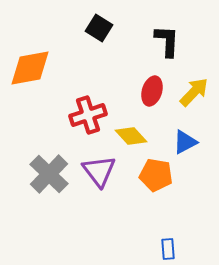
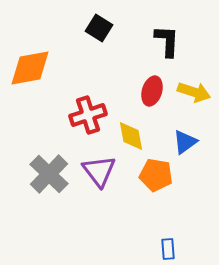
yellow arrow: rotated 64 degrees clockwise
yellow diamond: rotated 32 degrees clockwise
blue triangle: rotated 8 degrees counterclockwise
